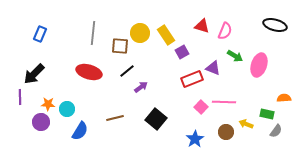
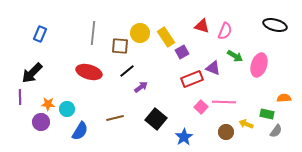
yellow rectangle: moved 2 px down
black arrow: moved 2 px left, 1 px up
blue star: moved 11 px left, 2 px up
